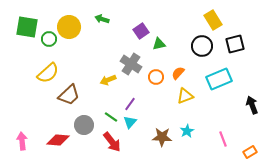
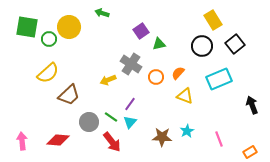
green arrow: moved 6 px up
black square: rotated 24 degrees counterclockwise
yellow triangle: rotated 42 degrees clockwise
gray circle: moved 5 px right, 3 px up
pink line: moved 4 px left
